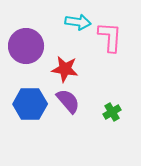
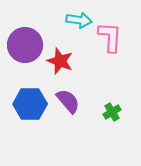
cyan arrow: moved 1 px right, 2 px up
purple circle: moved 1 px left, 1 px up
red star: moved 5 px left, 8 px up; rotated 12 degrees clockwise
